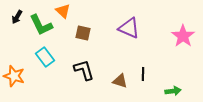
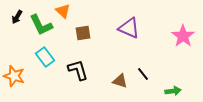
brown square: rotated 21 degrees counterclockwise
black L-shape: moved 6 px left
black line: rotated 40 degrees counterclockwise
